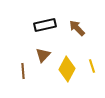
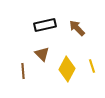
brown triangle: moved 1 px left, 1 px up; rotated 28 degrees counterclockwise
